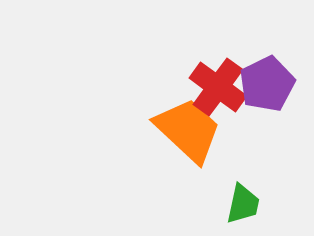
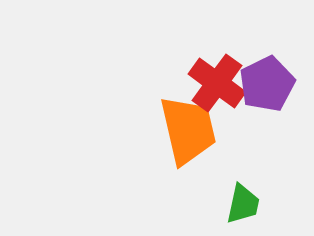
red cross: moved 1 px left, 4 px up
orange trapezoid: rotated 34 degrees clockwise
